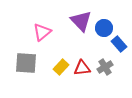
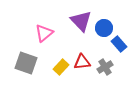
pink triangle: moved 2 px right, 1 px down
gray square: rotated 15 degrees clockwise
red triangle: moved 6 px up
